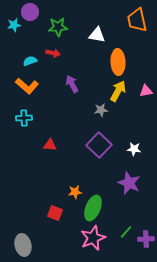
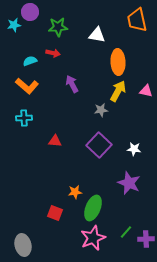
pink triangle: rotated 24 degrees clockwise
red triangle: moved 5 px right, 4 px up
